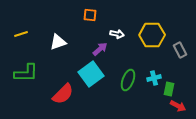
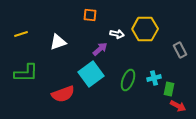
yellow hexagon: moved 7 px left, 6 px up
red semicircle: rotated 25 degrees clockwise
